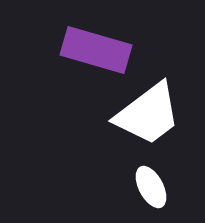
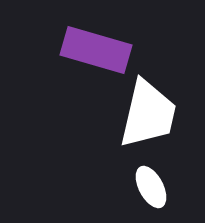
white trapezoid: rotated 40 degrees counterclockwise
